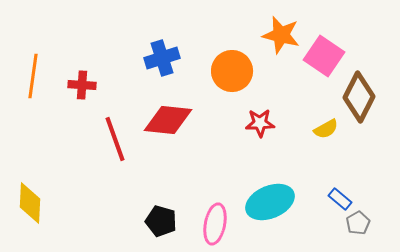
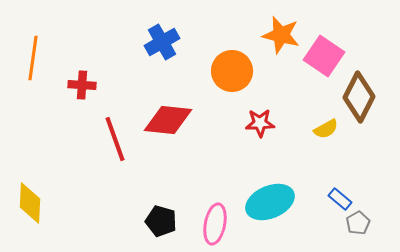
blue cross: moved 16 px up; rotated 12 degrees counterclockwise
orange line: moved 18 px up
